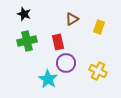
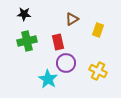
black star: rotated 16 degrees counterclockwise
yellow rectangle: moved 1 px left, 3 px down
